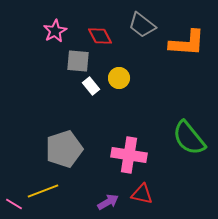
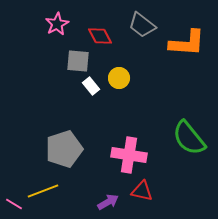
pink star: moved 2 px right, 7 px up
red triangle: moved 3 px up
